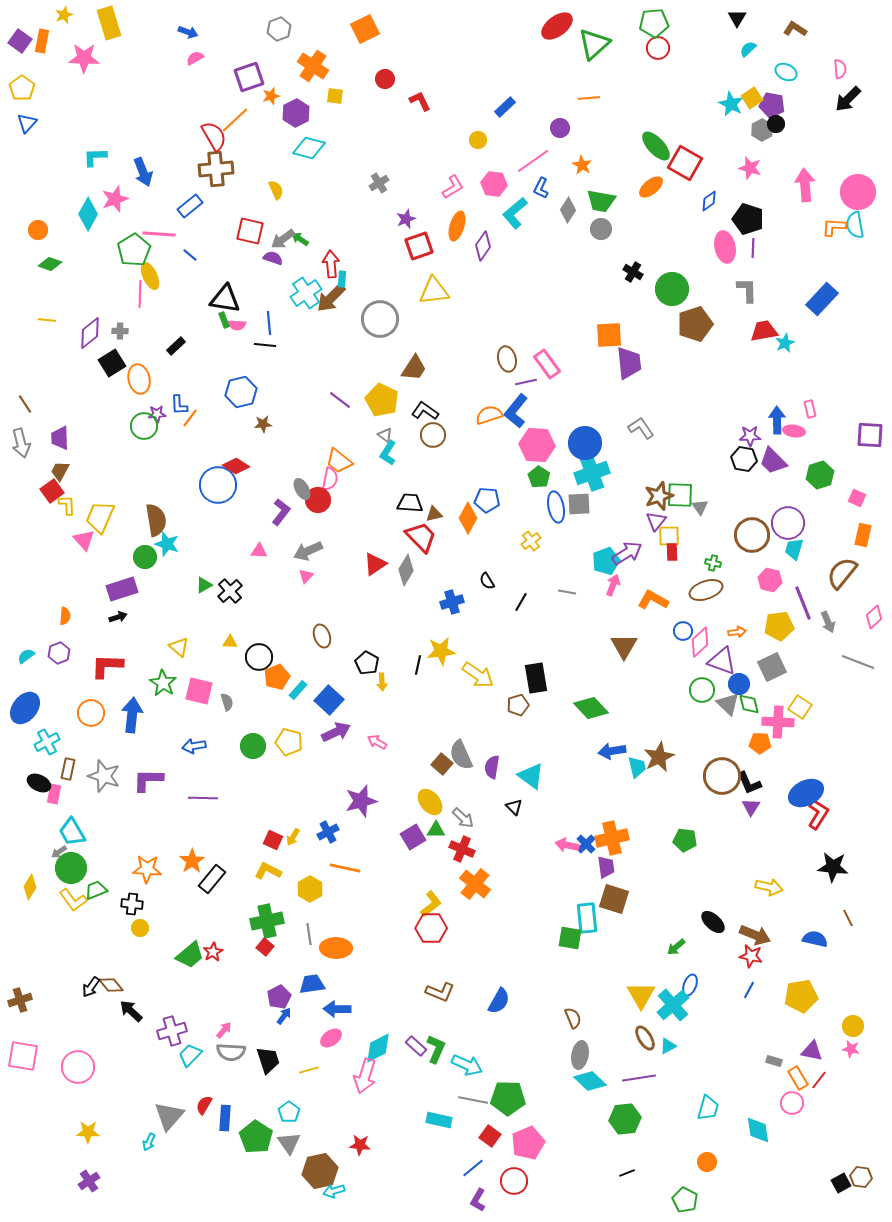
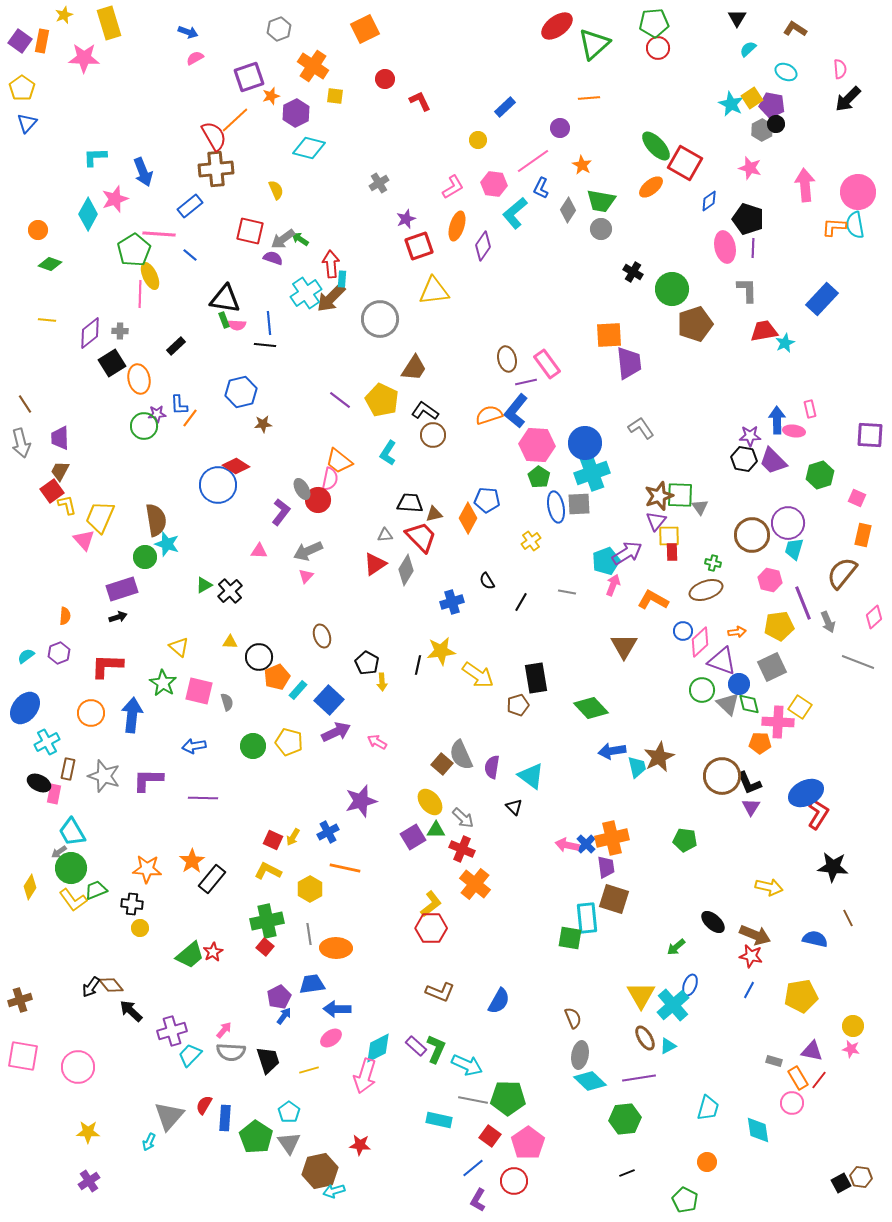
gray triangle at (385, 435): moved 100 px down; rotated 42 degrees counterclockwise
yellow L-shape at (67, 505): rotated 10 degrees counterclockwise
pink pentagon at (528, 1143): rotated 12 degrees counterclockwise
